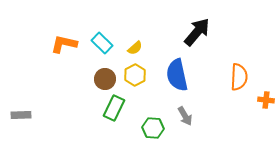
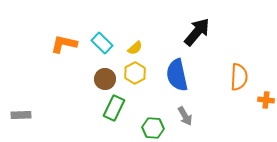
yellow hexagon: moved 2 px up
